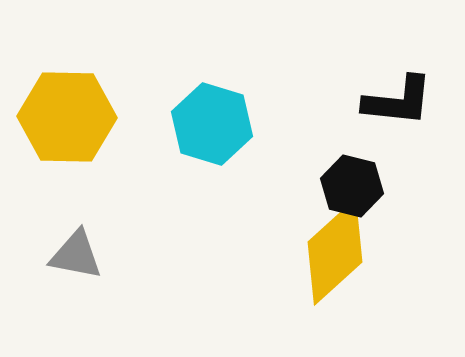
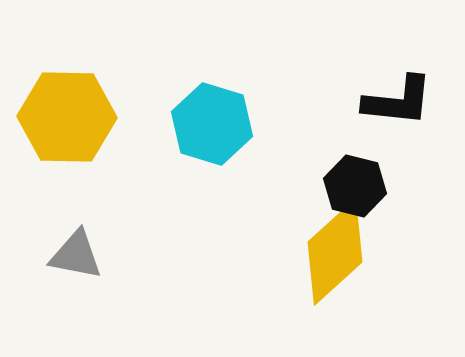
black hexagon: moved 3 px right
